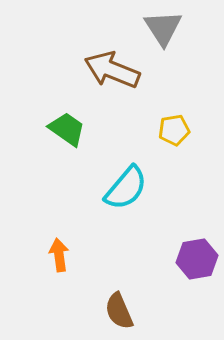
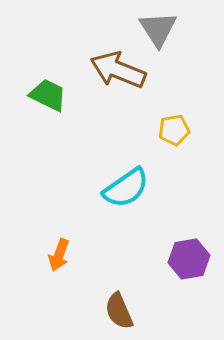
gray triangle: moved 5 px left, 1 px down
brown arrow: moved 6 px right
green trapezoid: moved 19 px left, 34 px up; rotated 9 degrees counterclockwise
cyan semicircle: rotated 15 degrees clockwise
orange arrow: rotated 152 degrees counterclockwise
purple hexagon: moved 8 px left
